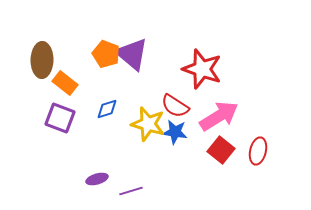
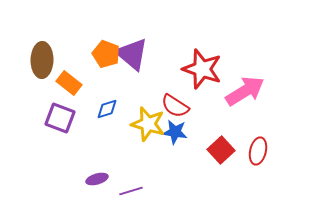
orange rectangle: moved 4 px right
pink arrow: moved 26 px right, 25 px up
red square: rotated 8 degrees clockwise
